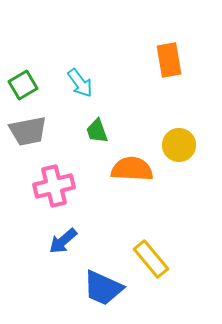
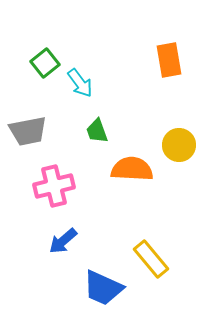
green square: moved 22 px right, 22 px up; rotated 8 degrees counterclockwise
